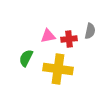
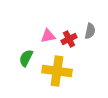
red cross: rotated 21 degrees counterclockwise
yellow cross: moved 1 px left, 2 px down
